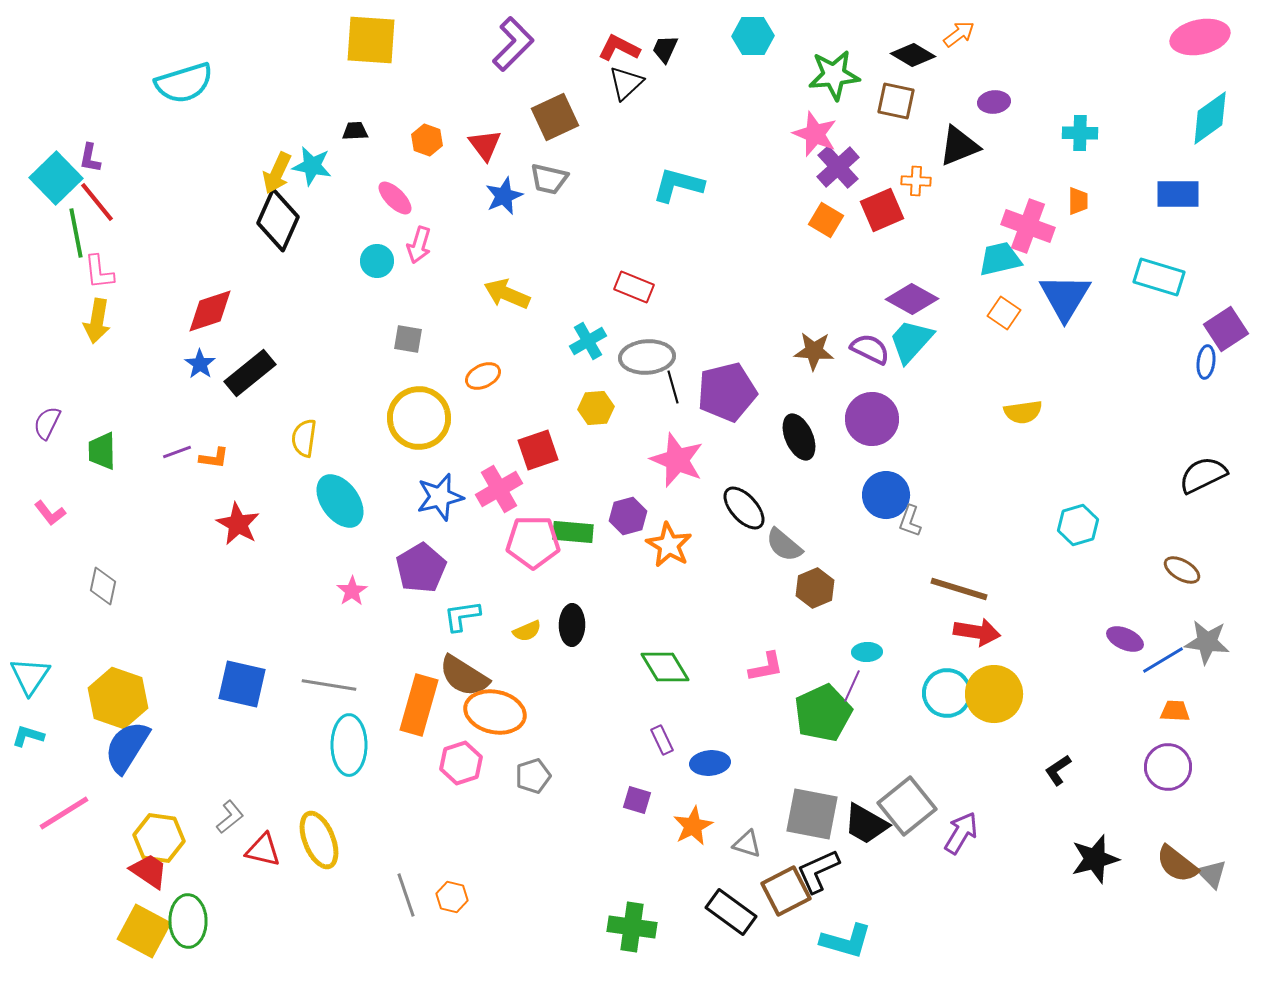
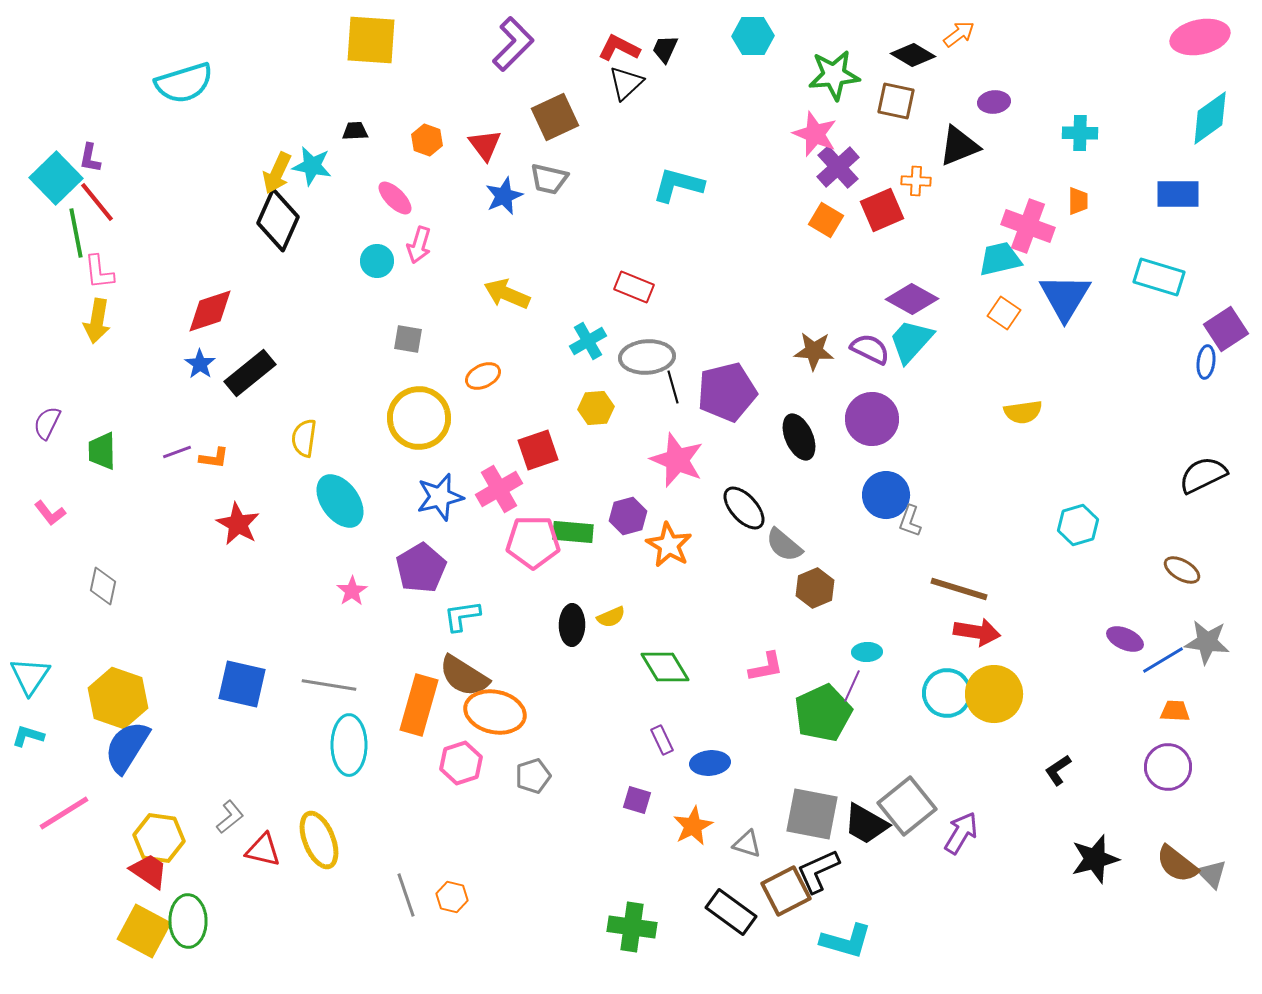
yellow semicircle at (527, 631): moved 84 px right, 14 px up
